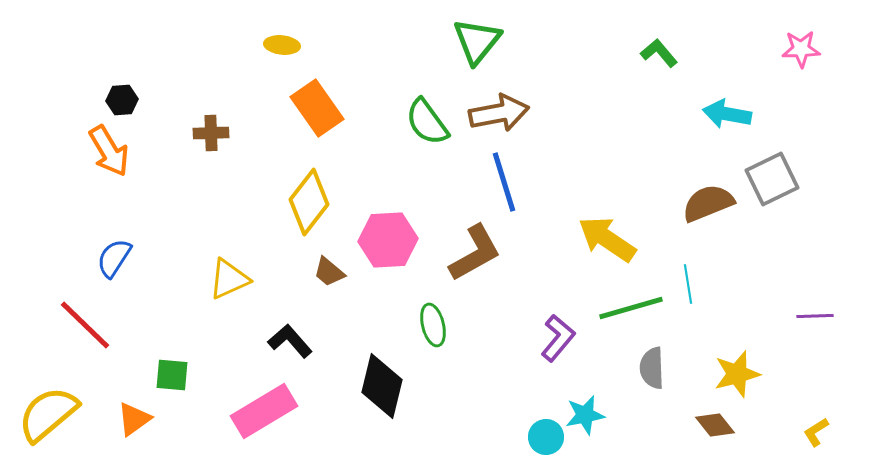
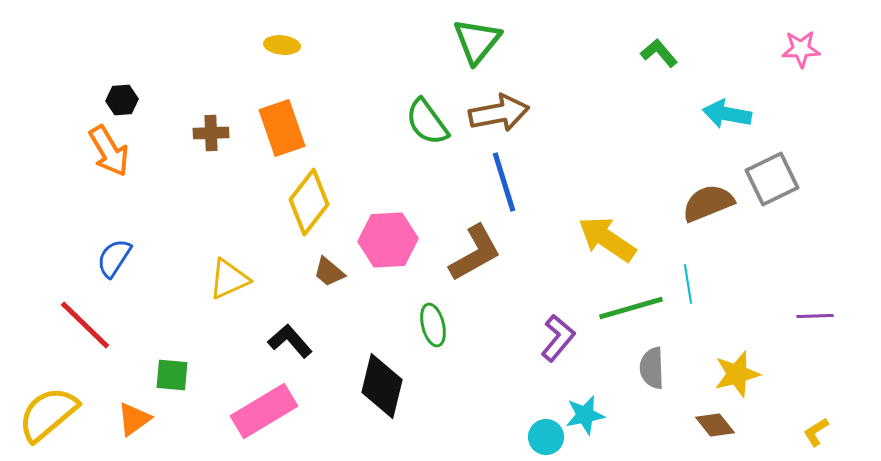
orange rectangle: moved 35 px left, 20 px down; rotated 16 degrees clockwise
